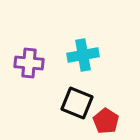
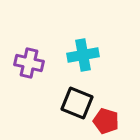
purple cross: rotated 8 degrees clockwise
red pentagon: rotated 15 degrees counterclockwise
